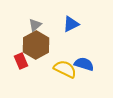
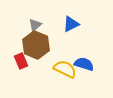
brown hexagon: rotated 8 degrees counterclockwise
